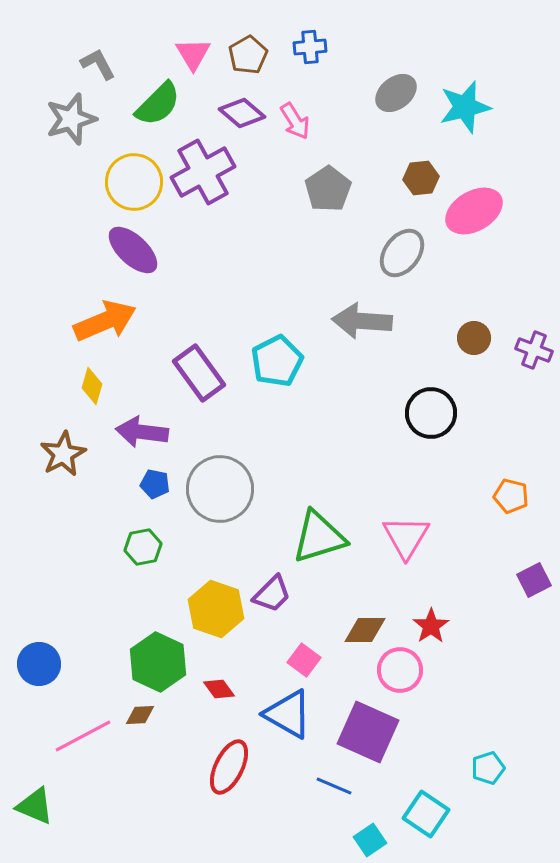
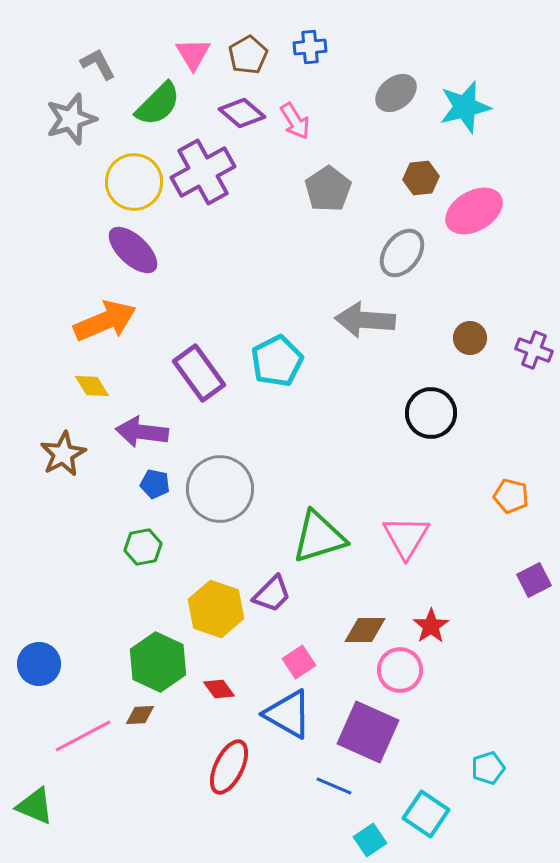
gray arrow at (362, 321): moved 3 px right, 1 px up
brown circle at (474, 338): moved 4 px left
yellow diamond at (92, 386): rotated 48 degrees counterclockwise
pink square at (304, 660): moved 5 px left, 2 px down; rotated 20 degrees clockwise
